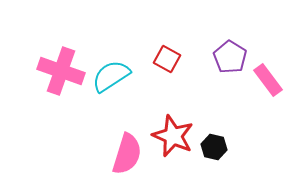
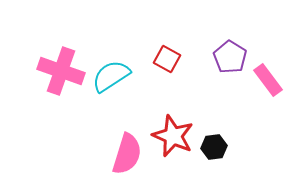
black hexagon: rotated 20 degrees counterclockwise
